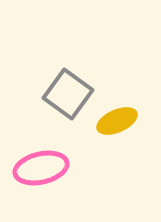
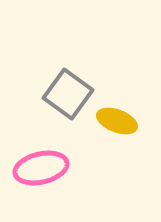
yellow ellipse: rotated 45 degrees clockwise
